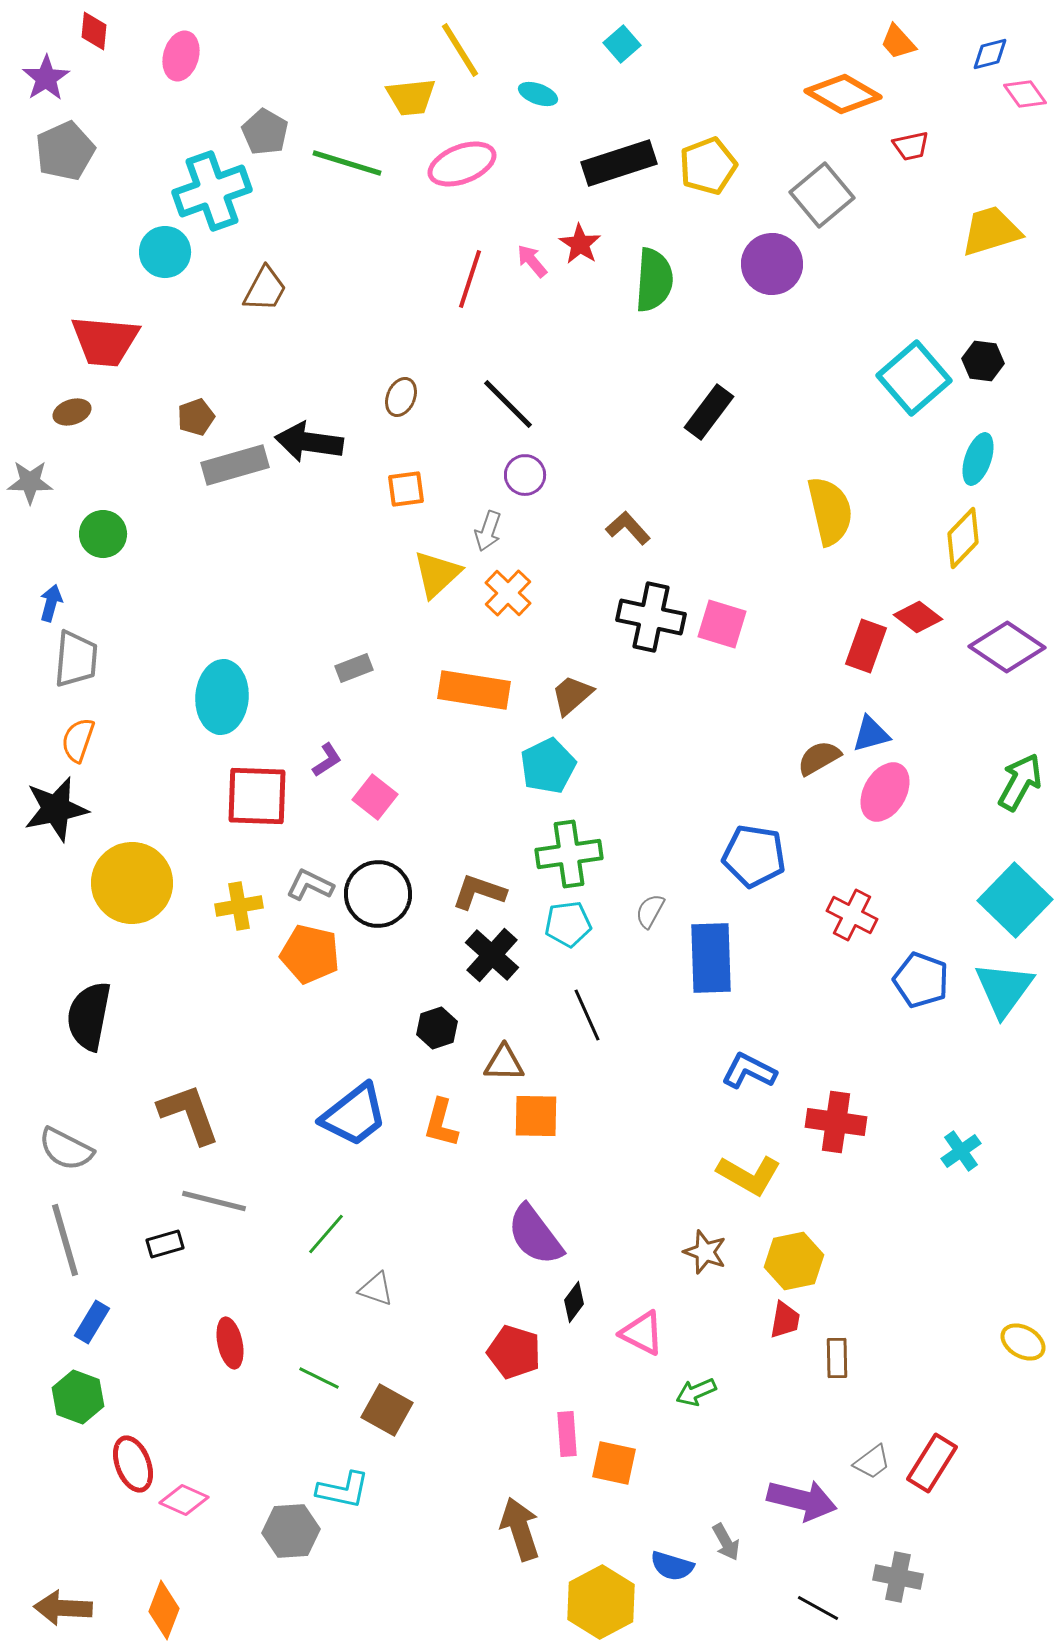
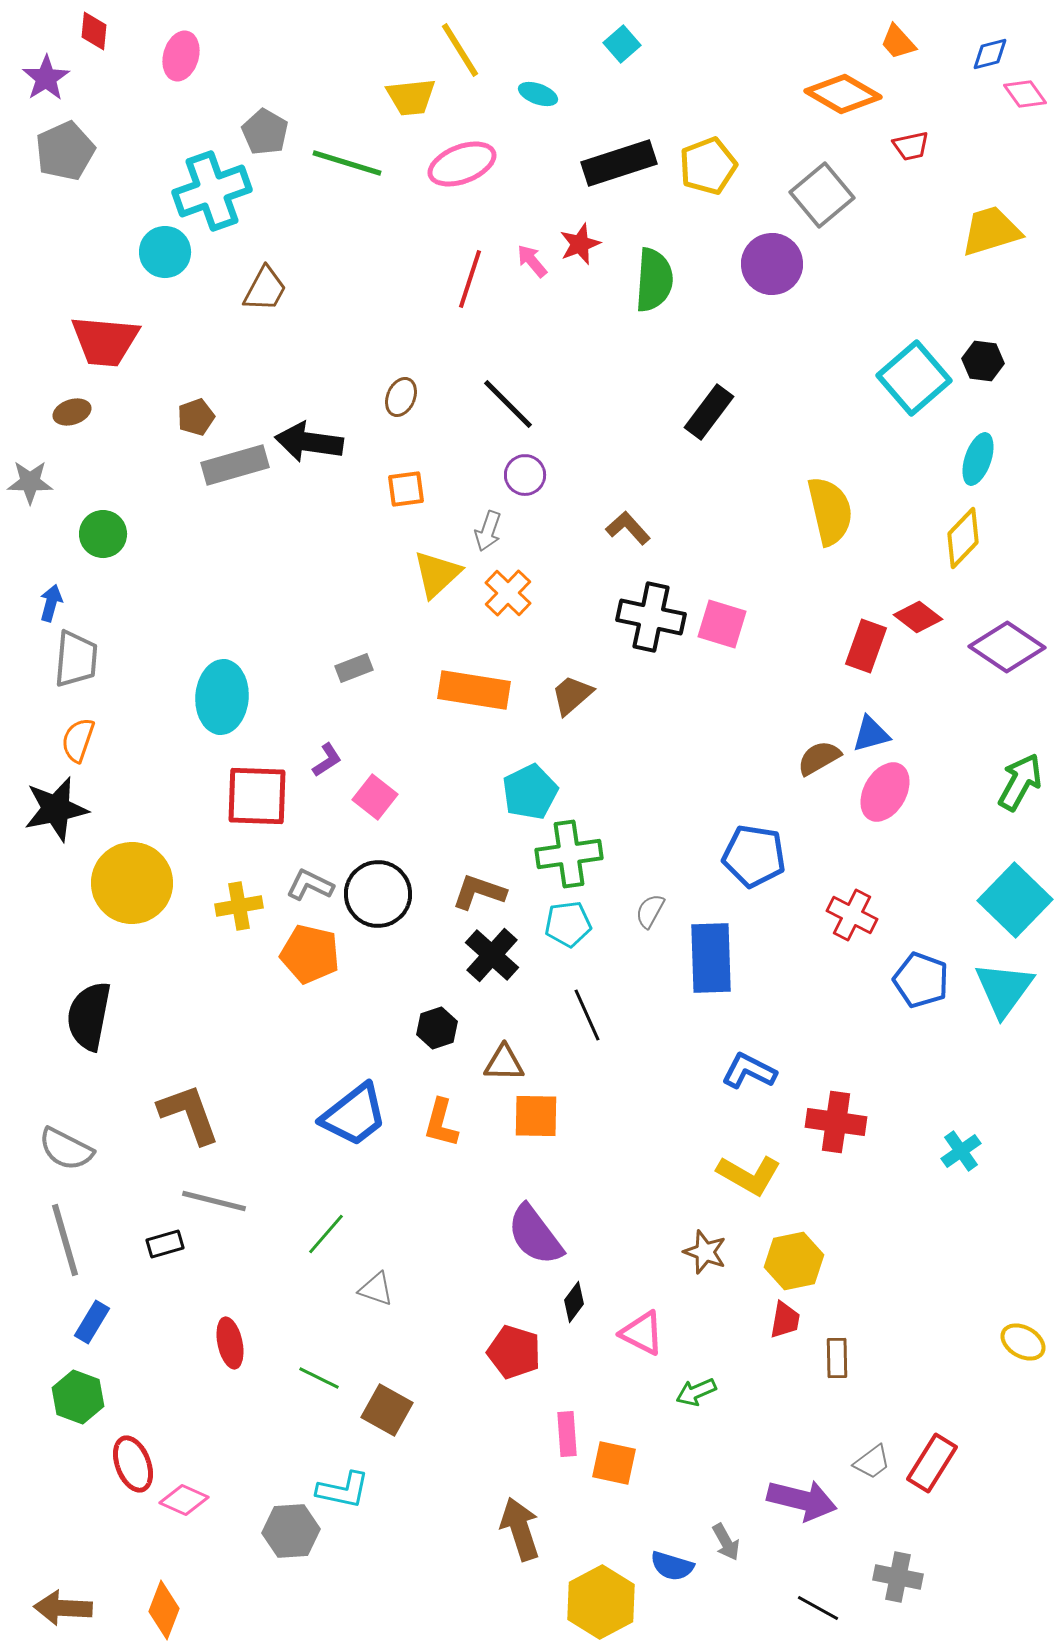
red star at (580, 244): rotated 18 degrees clockwise
cyan pentagon at (548, 766): moved 18 px left, 26 px down
